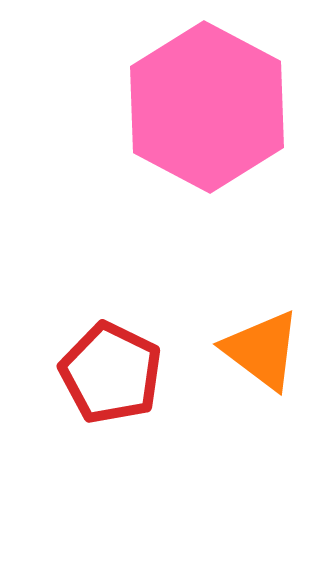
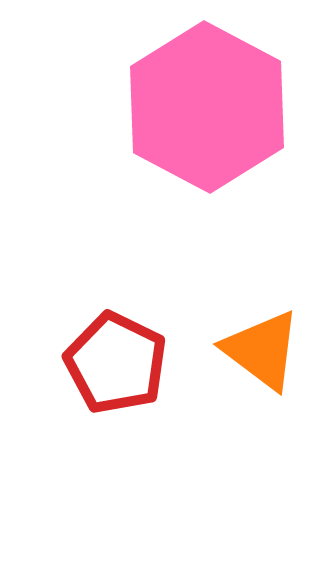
red pentagon: moved 5 px right, 10 px up
